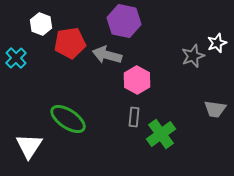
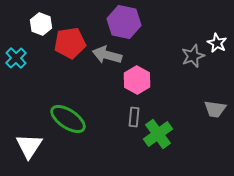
purple hexagon: moved 1 px down
white star: rotated 24 degrees counterclockwise
green cross: moved 3 px left
